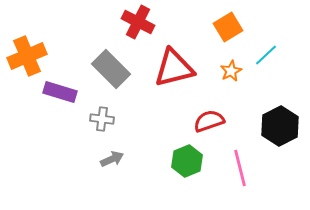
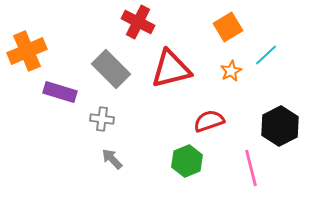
orange cross: moved 5 px up
red triangle: moved 3 px left, 1 px down
gray arrow: rotated 110 degrees counterclockwise
pink line: moved 11 px right
